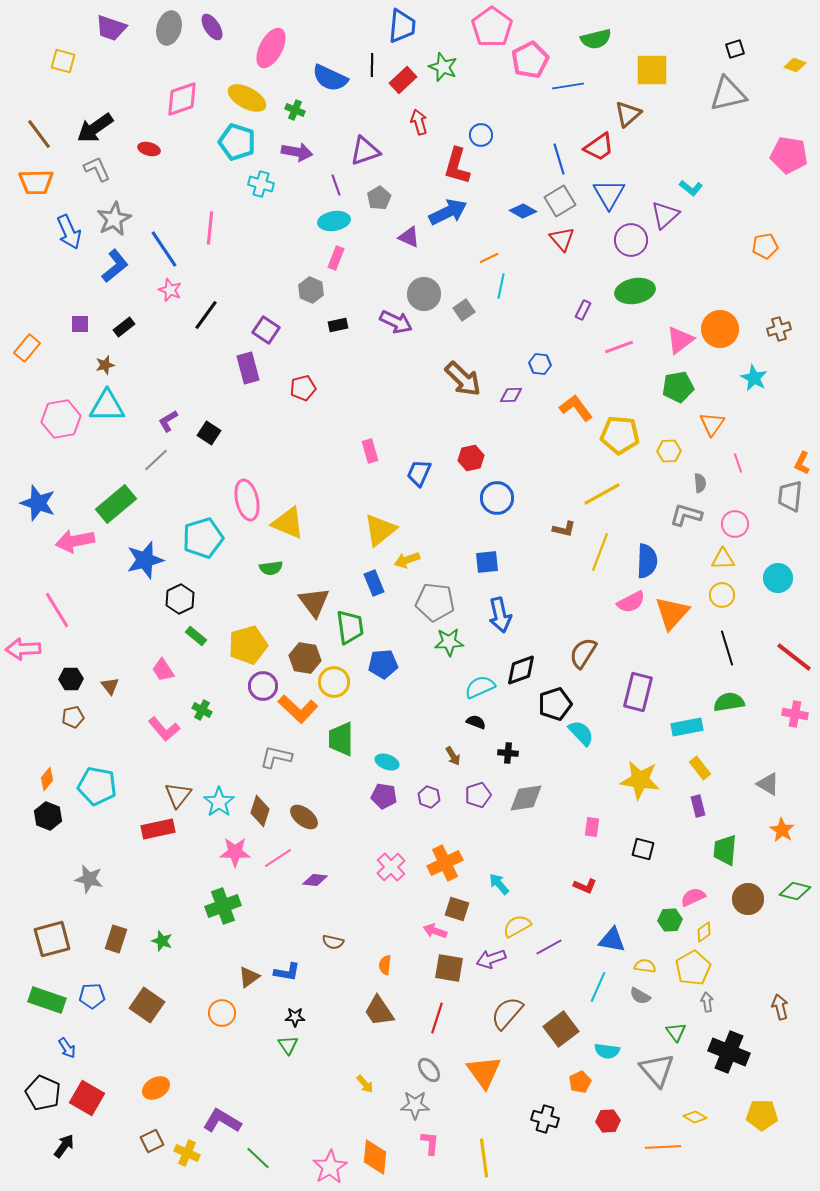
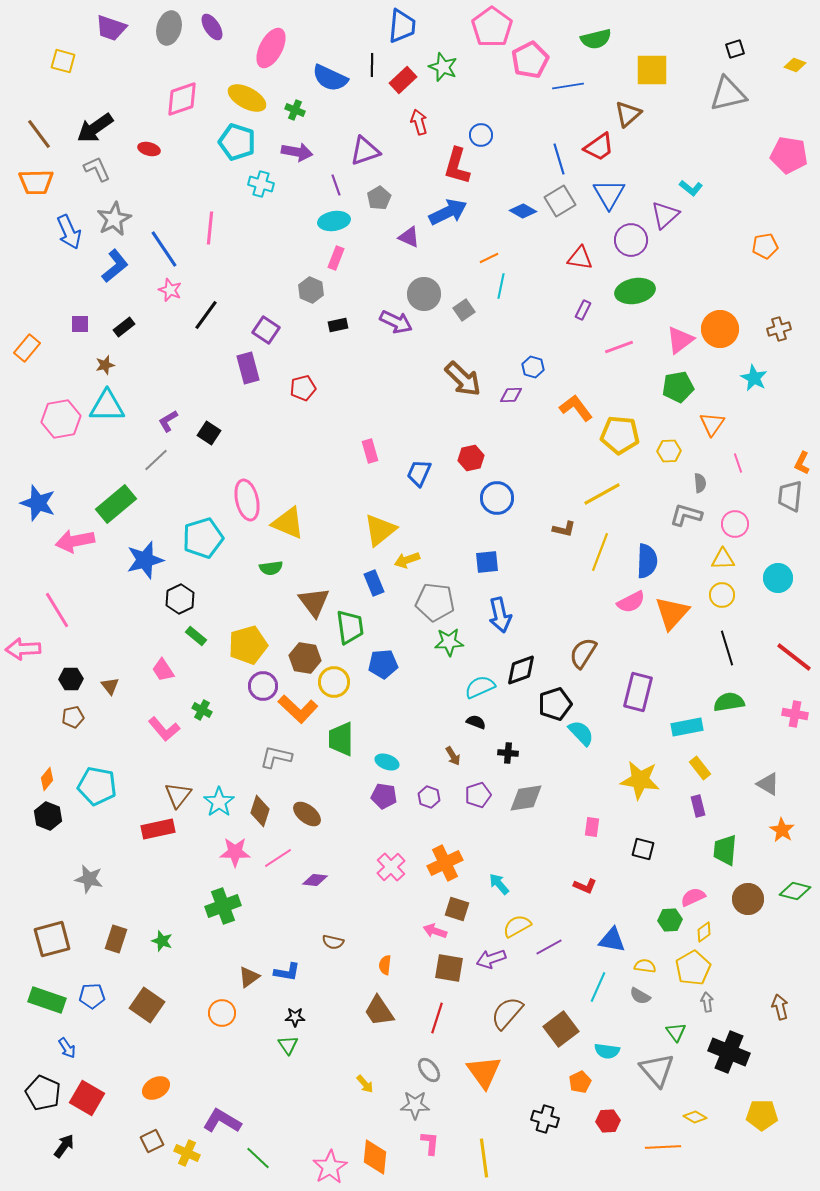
red triangle at (562, 239): moved 18 px right, 19 px down; rotated 40 degrees counterclockwise
blue hexagon at (540, 364): moved 7 px left, 3 px down; rotated 10 degrees clockwise
brown ellipse at (304, 817): moved 3 px right, 3 px up
